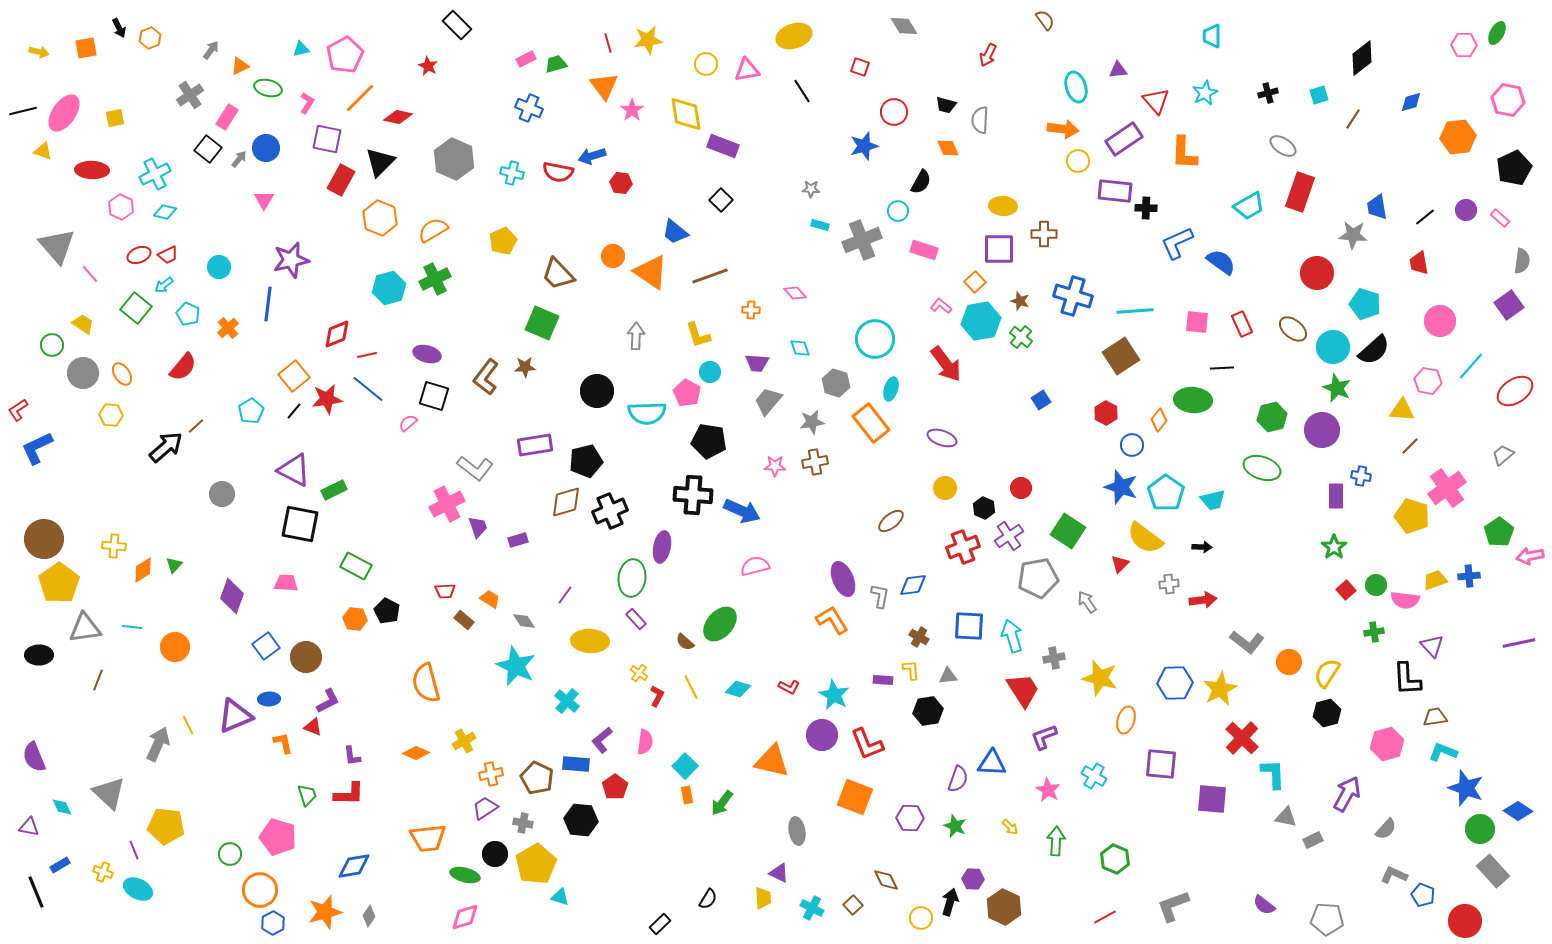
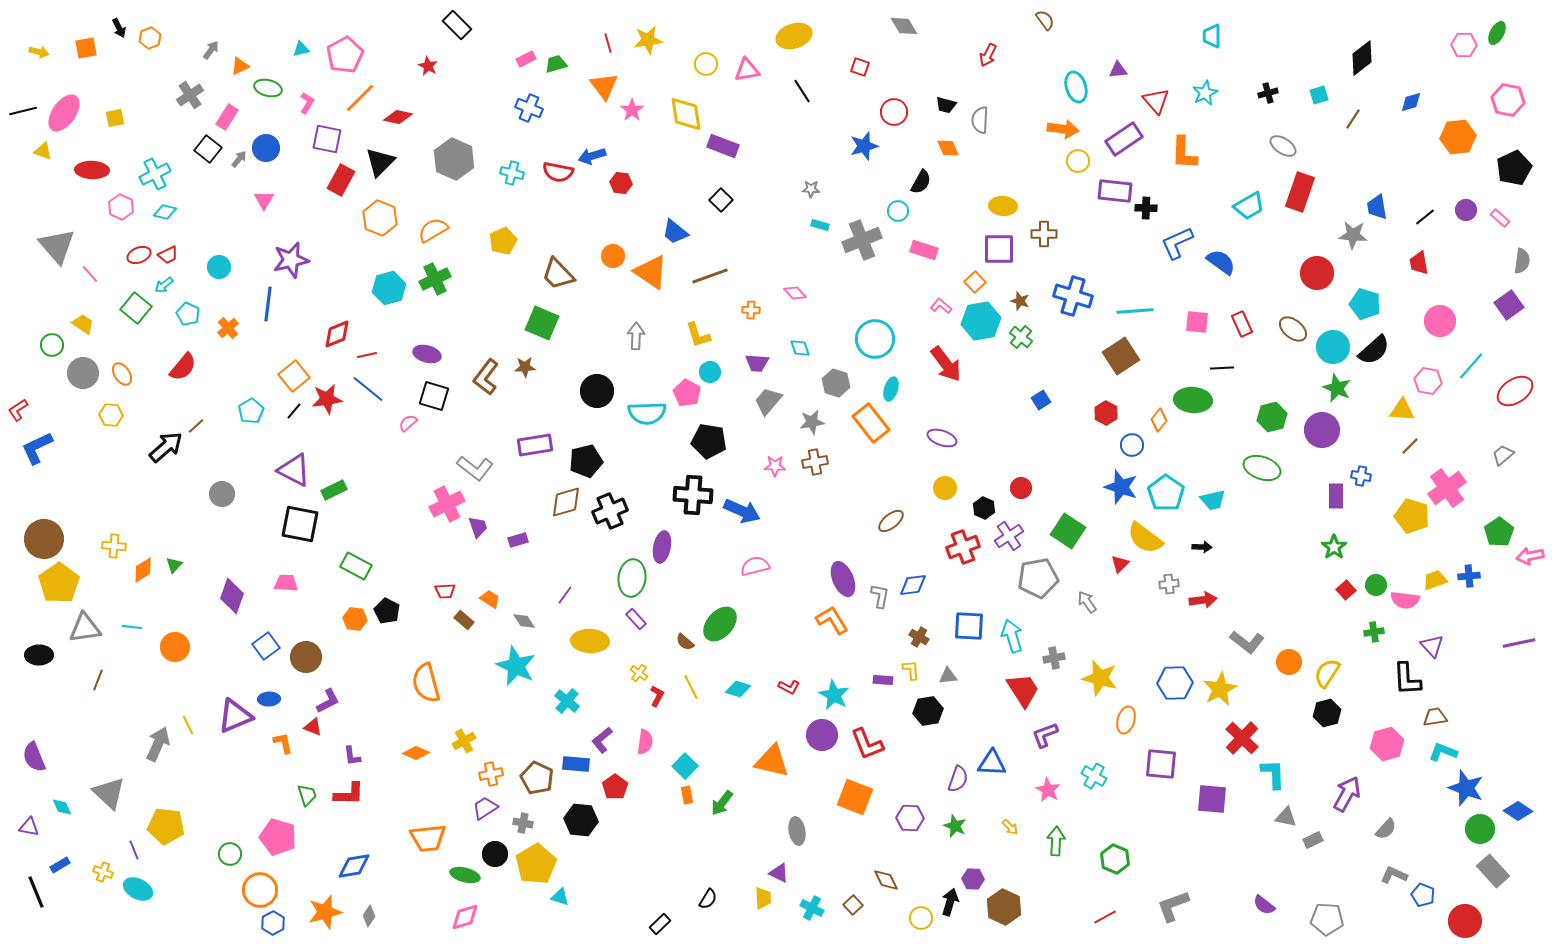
purple L-shape at (1044, 737): moved 1 px right, 2 px up
